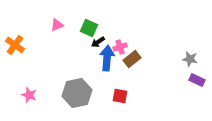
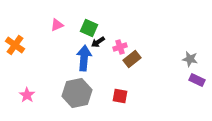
blue arrow: moved 23 px left
pink star: moved 2 px left; rotated 14 degrees clockwise
